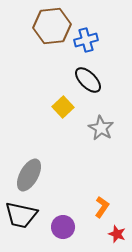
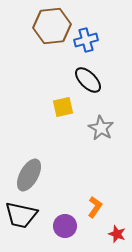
yellow square: rotated 30 degrees clockwise
orange L-shape: moved 7 px left
purple circle: moved 2 px right, 1 px up
